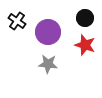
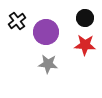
black cross: rotated 18 degrees clockwise
purple circle: moved 2 px left
red star: rotated 15 degrees counterclockwise
